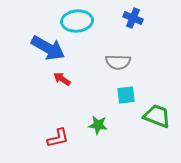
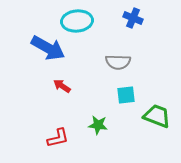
red arrow: moved 7 px down
